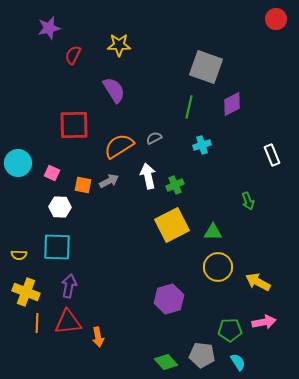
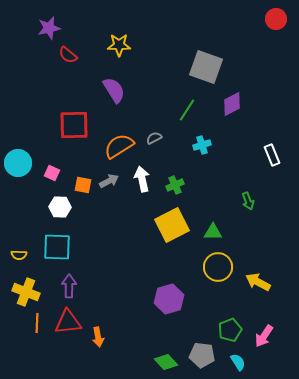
red semicircle: moved 5 px left; rotated 78 degrees counterclockwise
green line: moved 2 px left, 3 px down; rotated 20 degrees clockwise
white arrow: moved 6 px left, 3 px down
purple arrow: rotated 10 degrees counterclockwise
pink arrow: moved 14 px down; rotated 135 degrees clockwise
green pentagon: rotated 20 degrees counterclockwise
